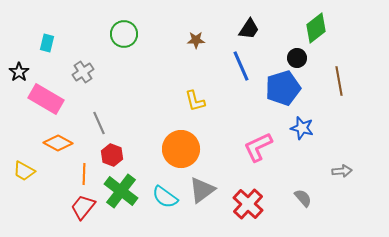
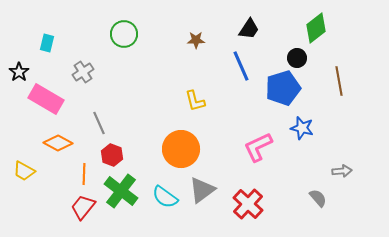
gray semicircle: moved 15 px right
